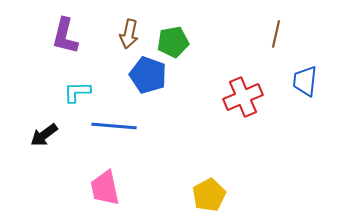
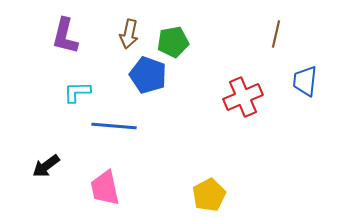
black arrow: moved 2 px right, 31 px down
